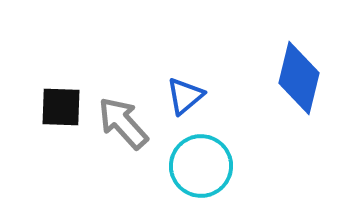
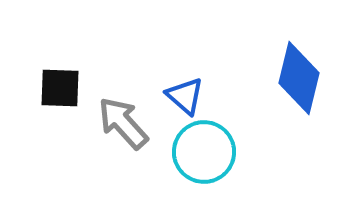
blue triangle: rotated 39 degrees counterclockwise
black square: moved 1 px left, 19 px up
cyan circle: moved 3 px right, 14 px up
